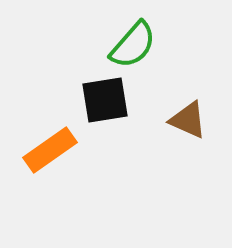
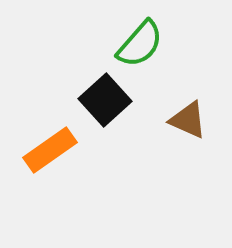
green semicircle: moved 7 px right, 1 px up
black square: rotated 33 degrees counterclockwise
